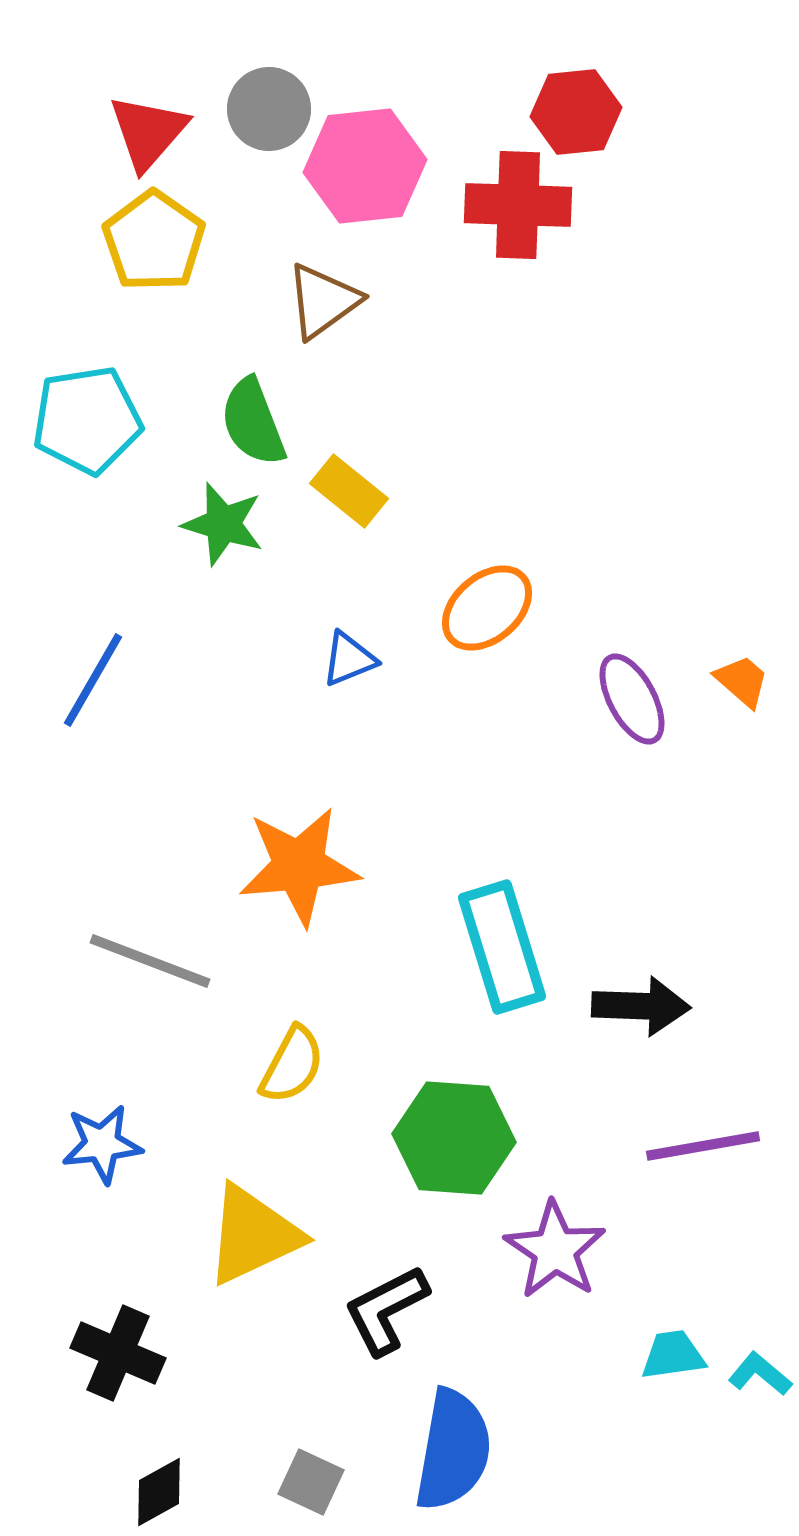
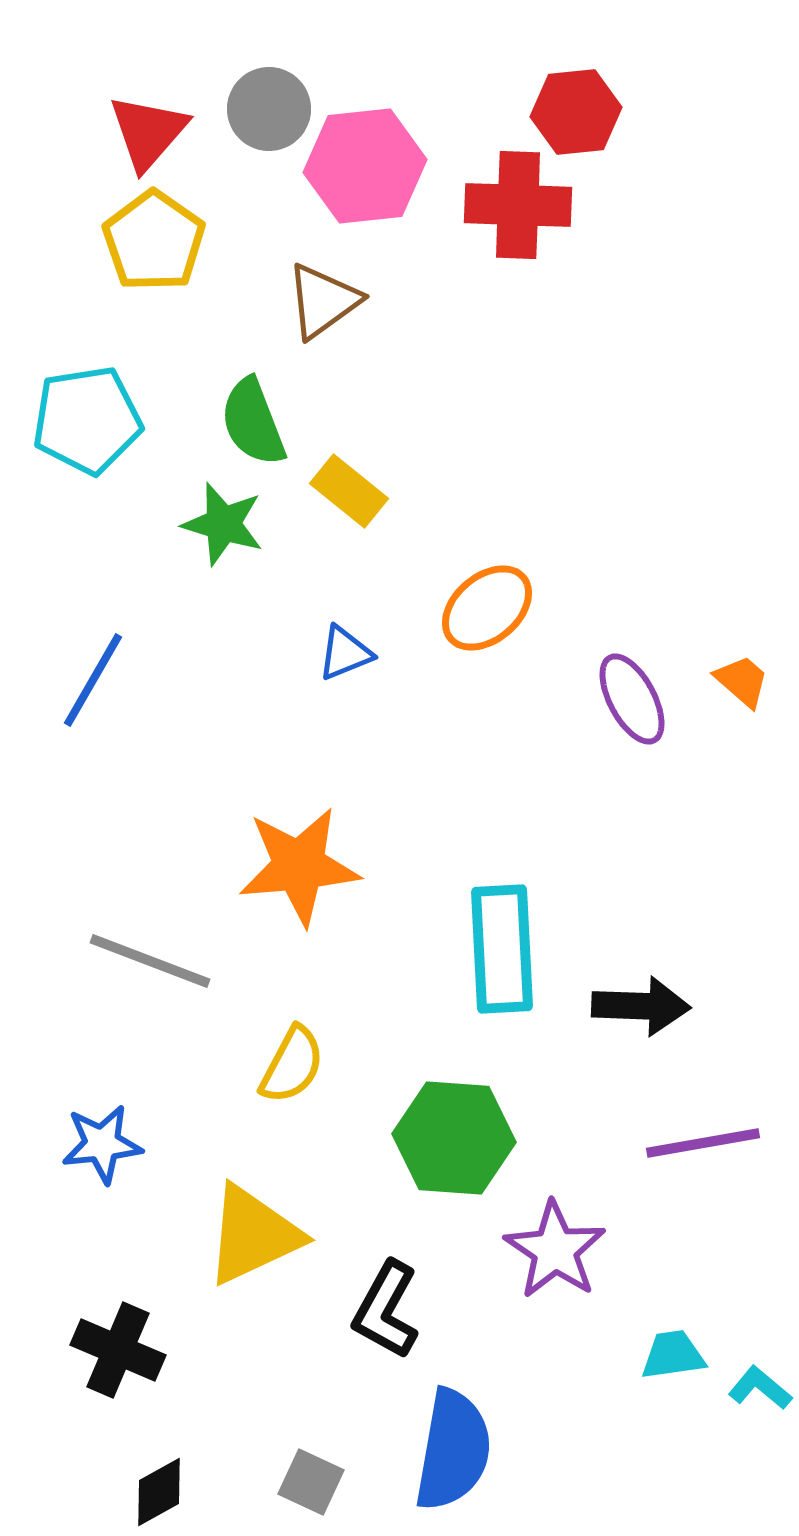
blue triangle: moved 4 px left, 6 px up
cyan rectangle: moved 2 px down; rotated 14 degrees clockwise
purple line: moved 3 px up
black L-shape: rotated 34 degrees counterclockwise
black cross: moved 3 px up
cyan L-shape: moved 14 px down
